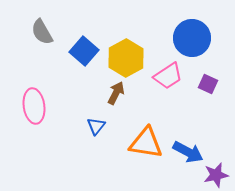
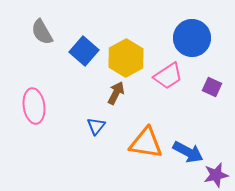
purple square: moved 4 px right, 3 px down
